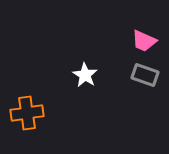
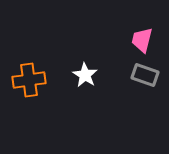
pink trapezoid: moved 2 px left, 1 px up; rotated 80 degrees clockwise
orange cross: moved 2 px right, 33 px up
